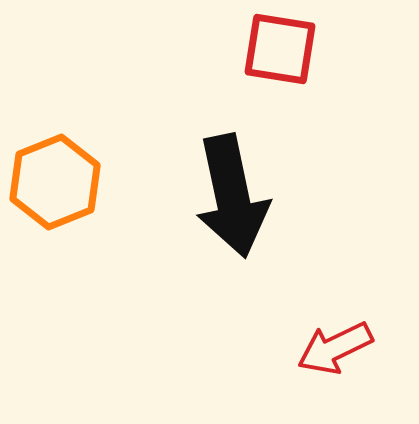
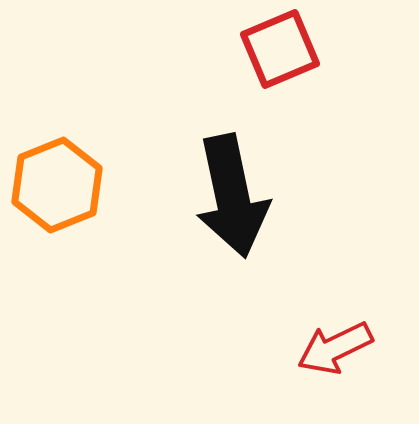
red square: rotated 32 degrees counterclockwise
orange hexagon: moved 2 px right, 3 px down
